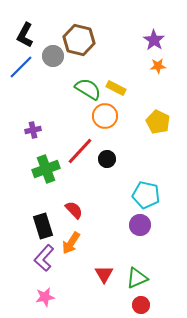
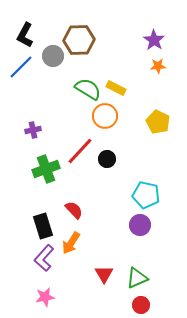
brown hexagon: rotated 16 degrees counterclockwise
